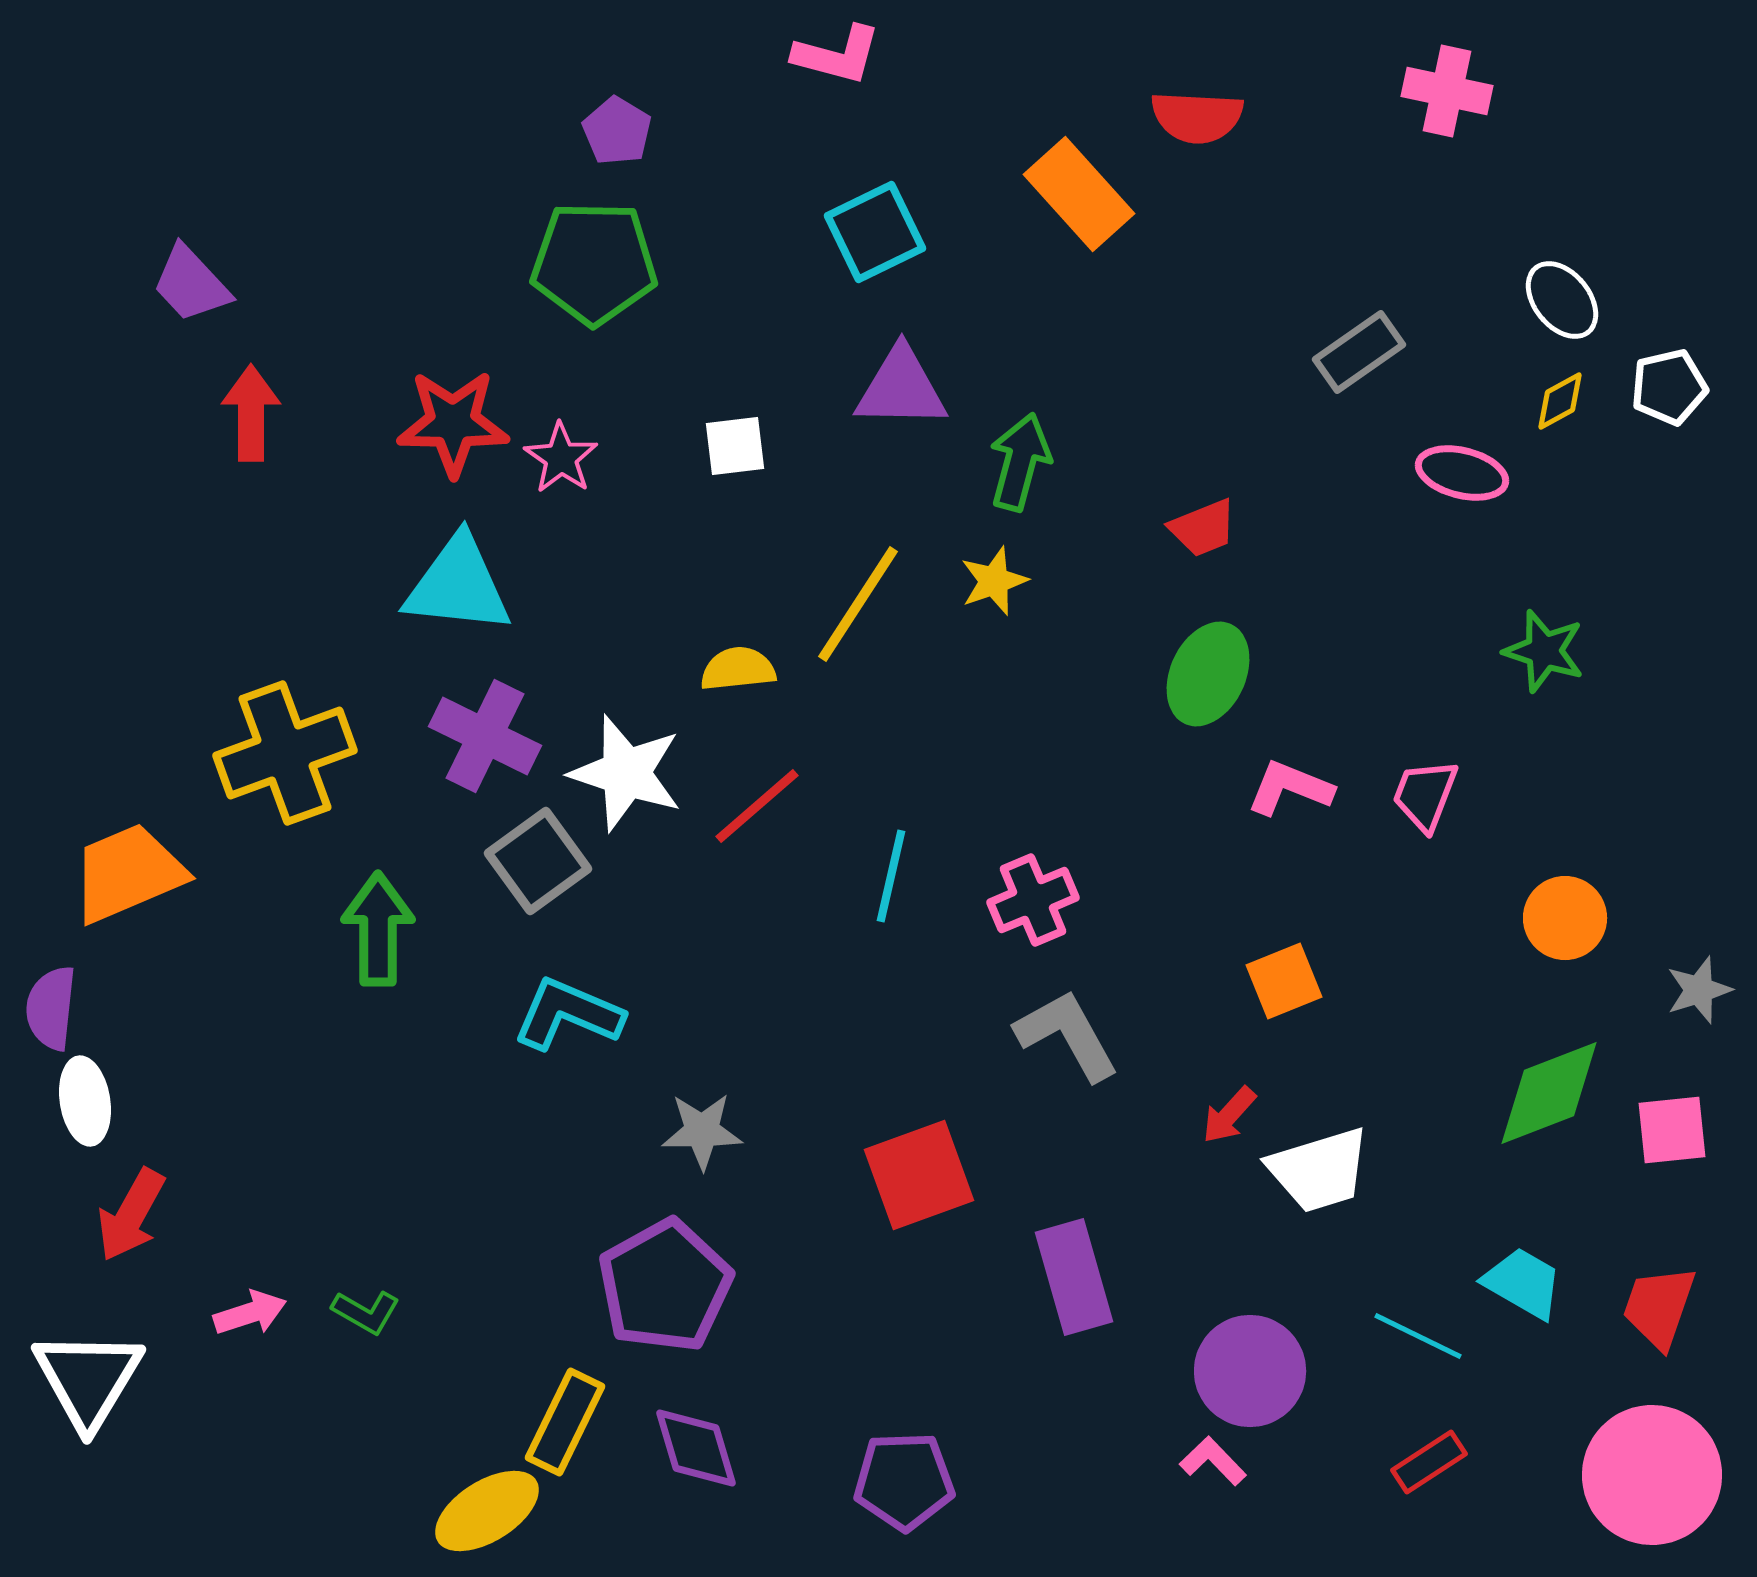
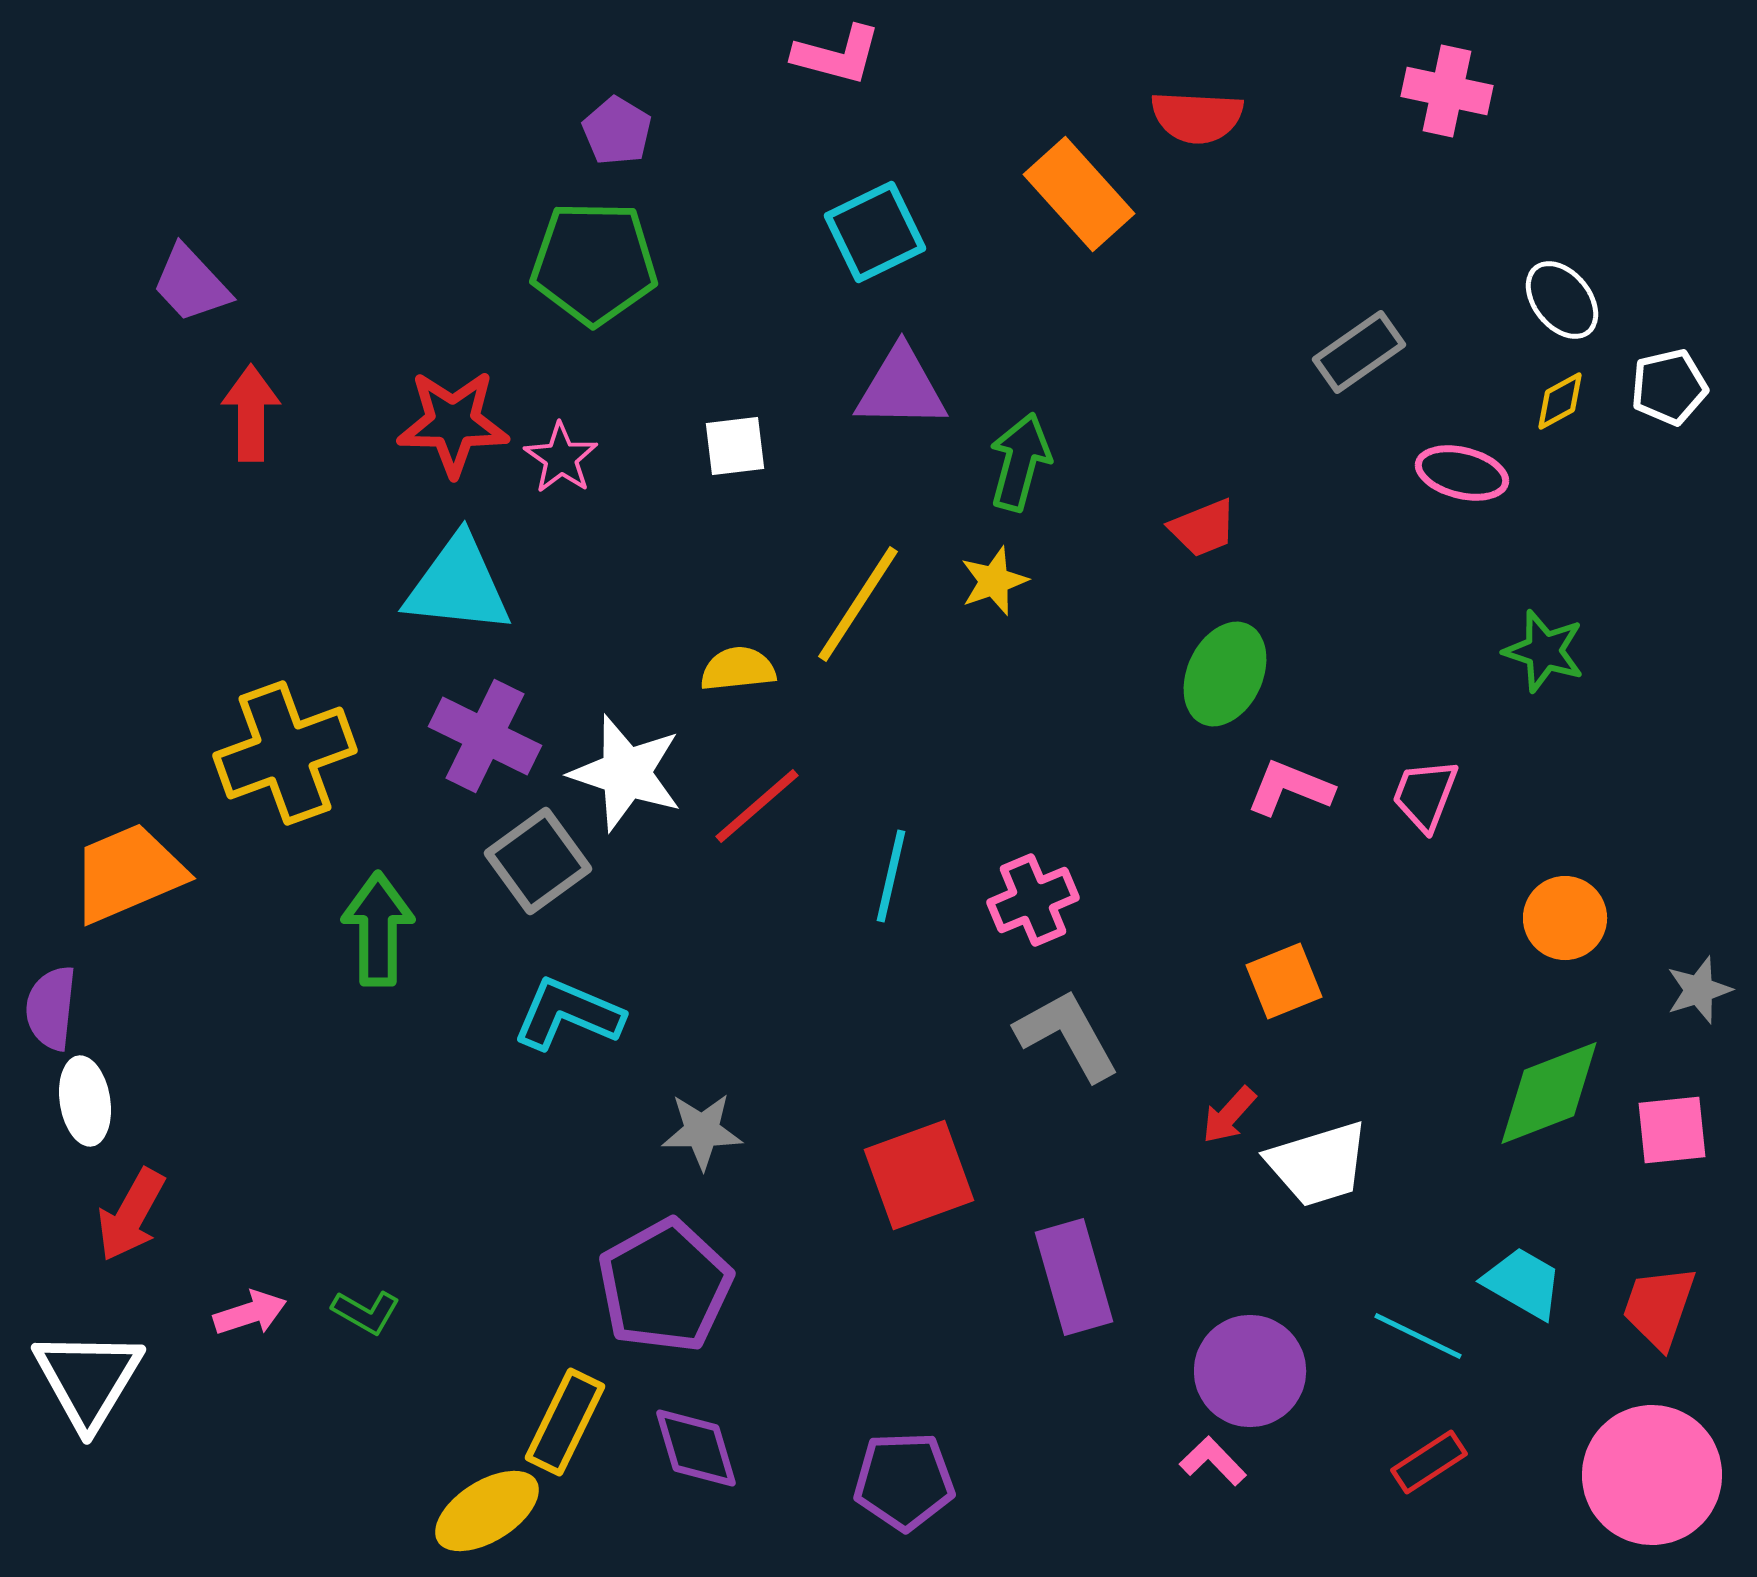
green ellipse at (1208, 674): moved 17 px right
white trapezoid at (1319, 1170): moved 1 px left, 6 px up
